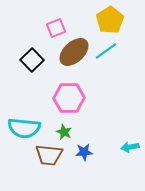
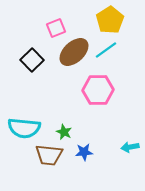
cyan line: moved 1 px up
pink hexagon: moved 29 px right, 8 px up
